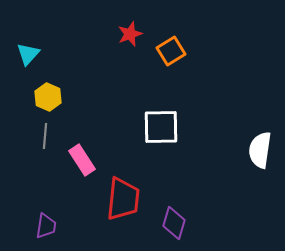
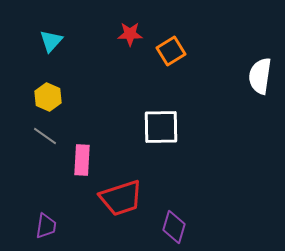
red star: rotated 20 degrees clockwise
cyan triangle: moved 23 px right, 13 px up
gray line: rotated 60 degrees counterclockwise
white semicircle: moved 74 px up
pink rectangle: rotated 36 degrees clockwise
red trapezoid: moved 2 px left, 1 px up; rotated 66 degrees clockwise
purple diamond: moved 4 px down
